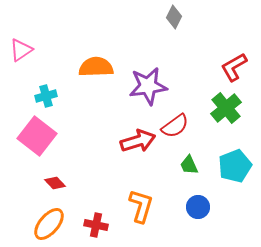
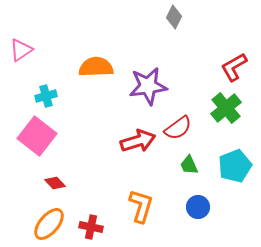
red semicircle: moved 3 px right, 2 px down
red cross: moved 5 px left, 2 px down
